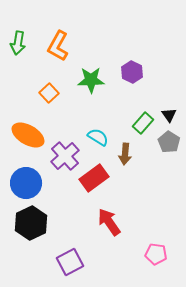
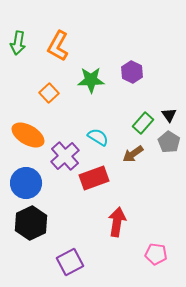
brown arrow: moved 8 px right; rotated 50 degrees clockwise
red rectangle: rotated 16 degrees clockwise
red arrow: moved 8 px right; rotated 44 degrees clockwise
